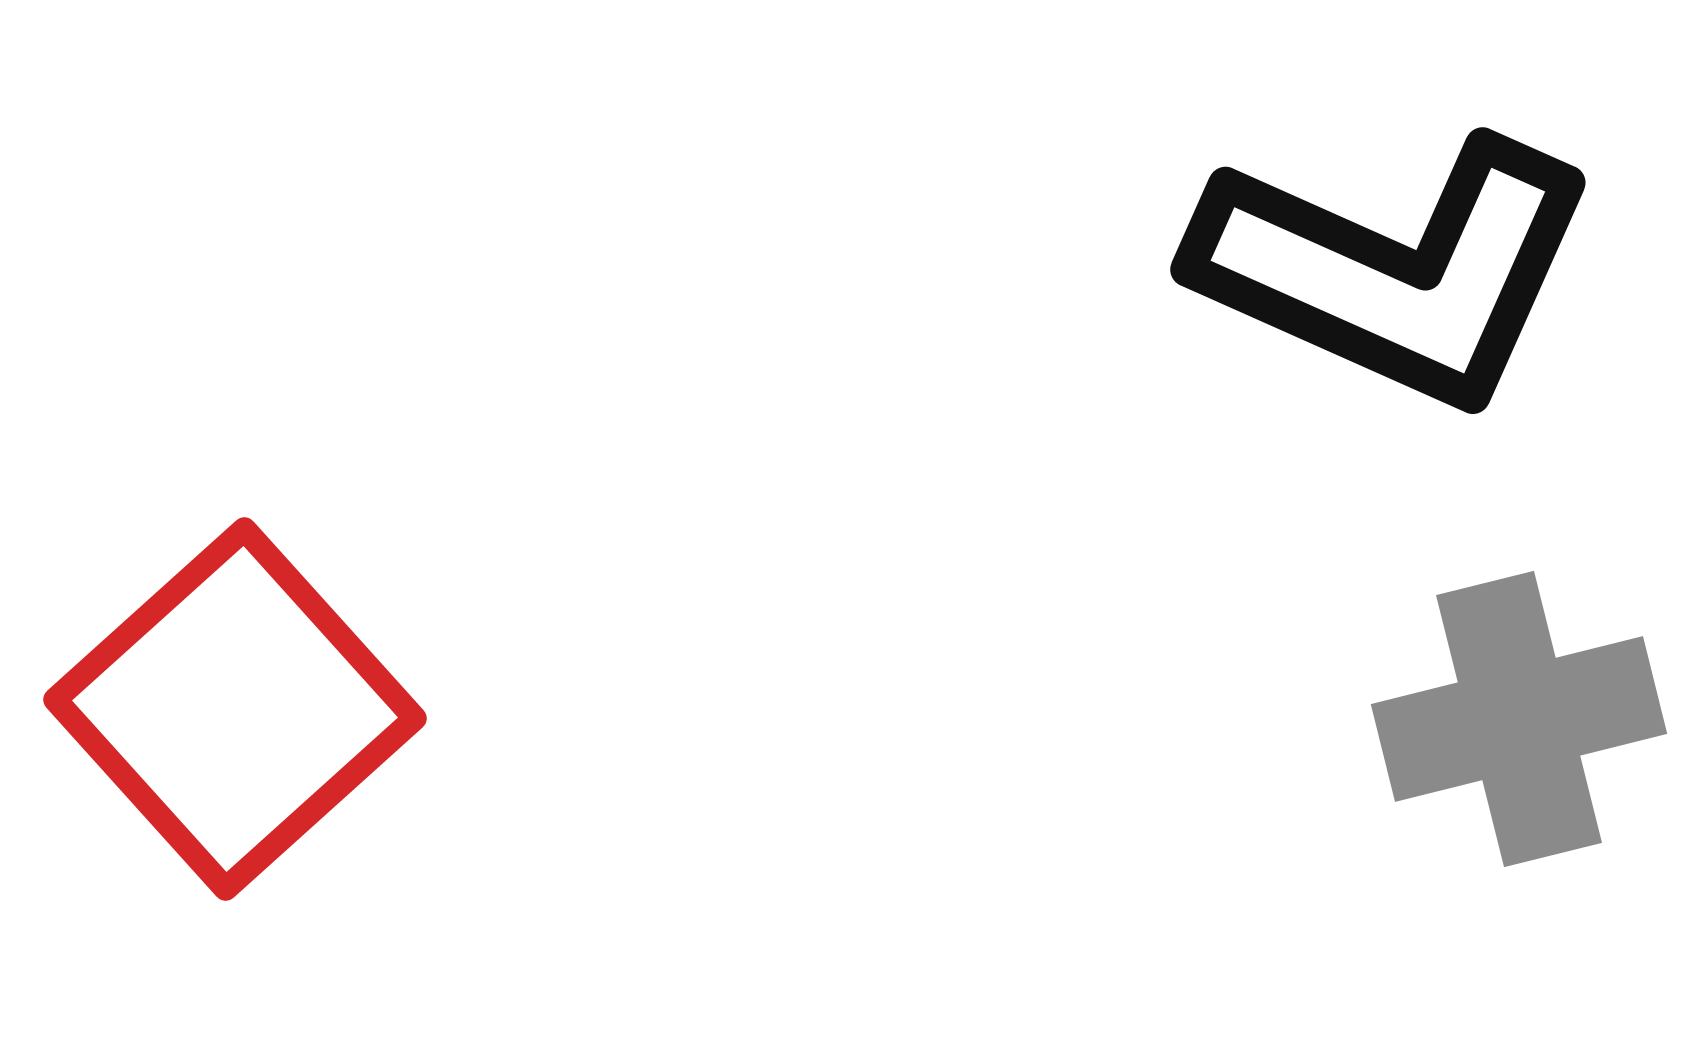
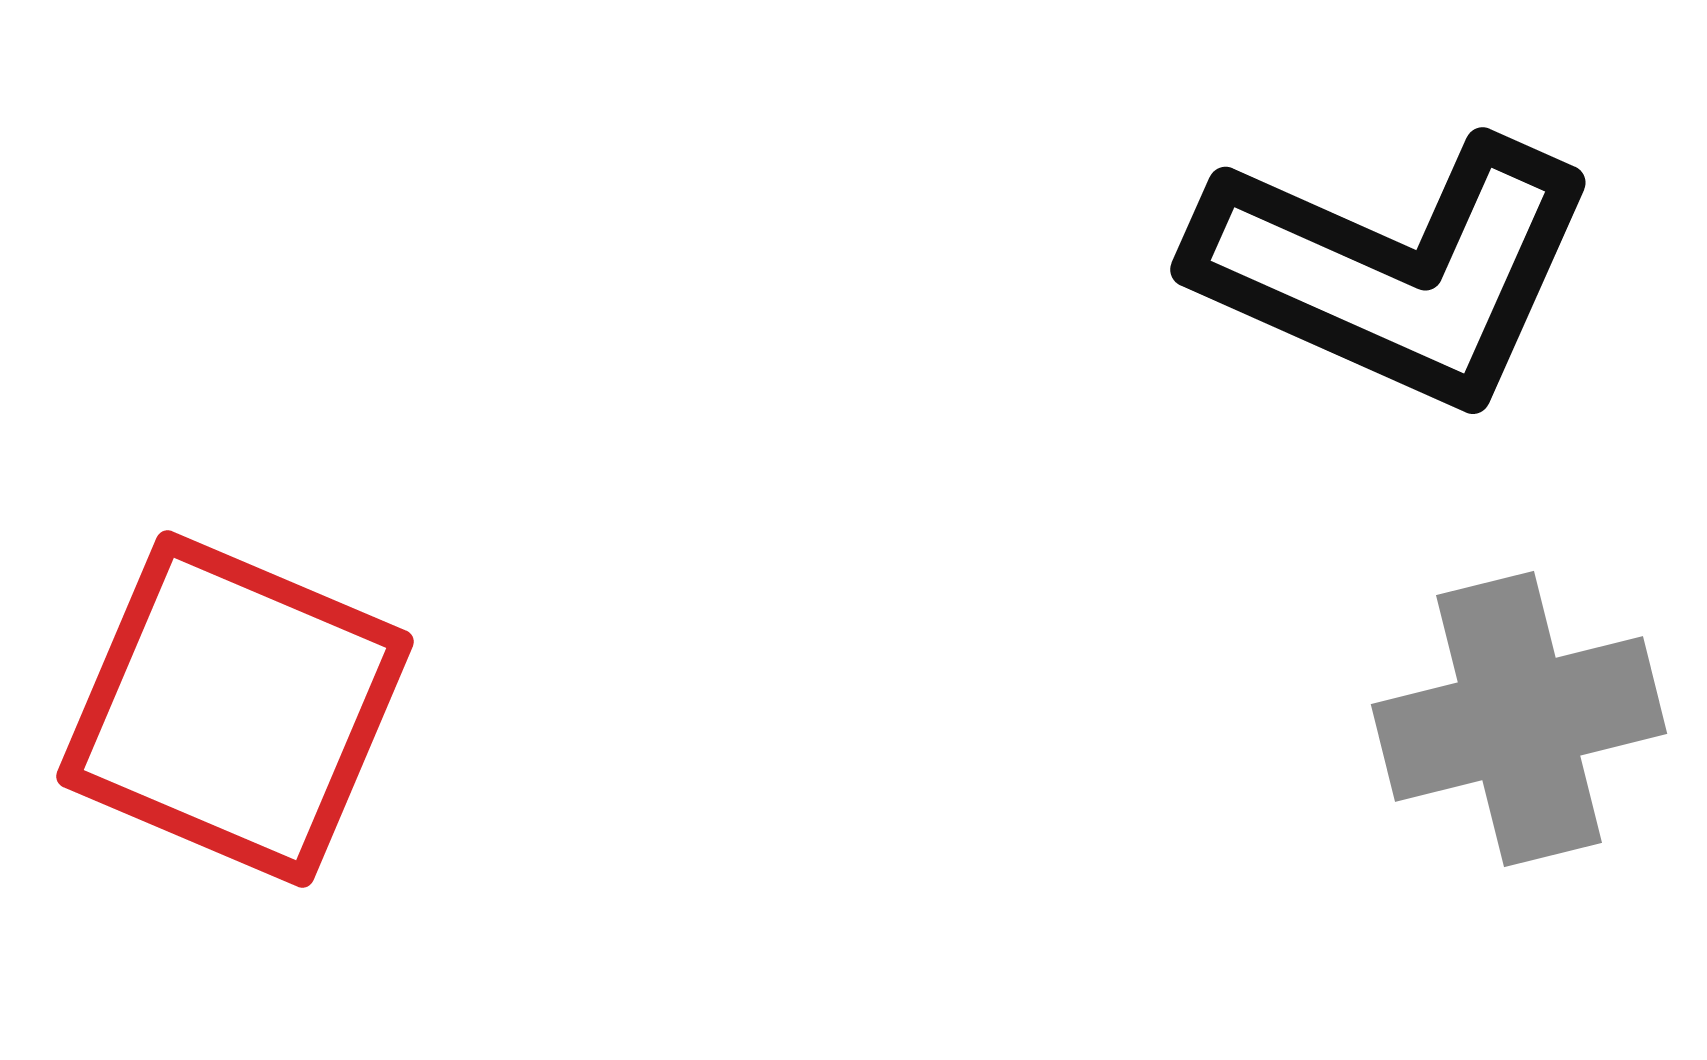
red square: rotated 25 degrees counterclockwise
